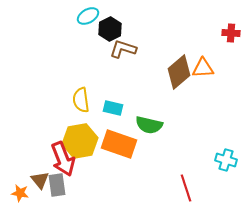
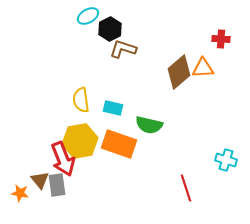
red cross: moved 10 px left, 6 px down
